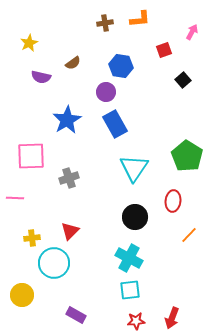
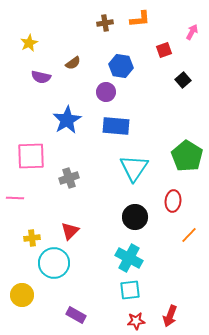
blue rectangle: moved 1 px right, 2 px down; rotated 56 degrees counterclockwise
red arrow: moved 2 px left, 2 px up
